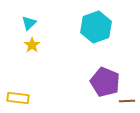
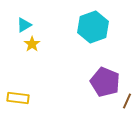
cyan triangle: moved 5 px left, 2 px down; rotated 14 degrees clockwise
cyan hexagon: moved 3 px left
yellow star: moved 1 px up
brown line: rotated 63 degrees counterclockwise
